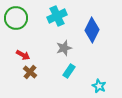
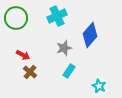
blue diamond: moved 2 px left, 5 px down; rotated 15 degrees clockwise
